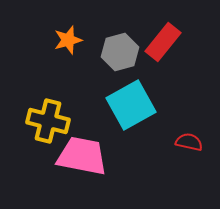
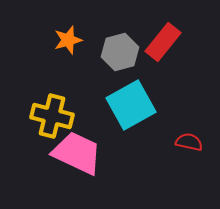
yellow cross: moved 4 px right, 5 px up
pink trapezoid: moved 5 px left, 3 px up; rotated 14 degrees clockwise
